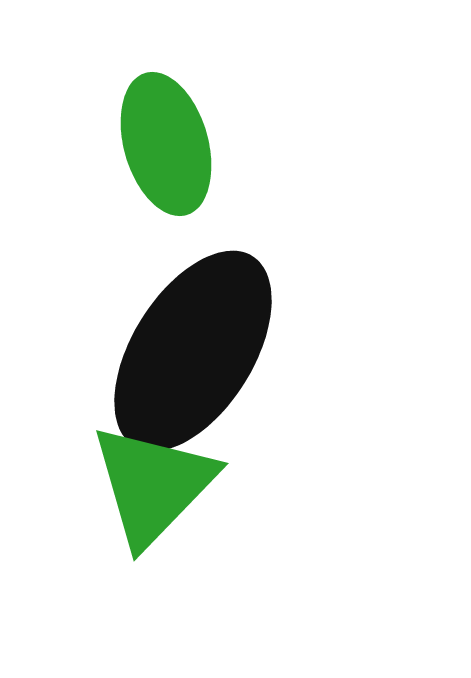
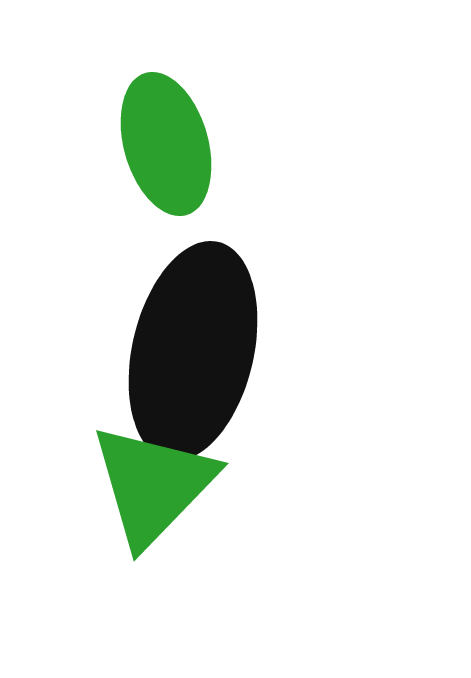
black ellipse: rotated 19 degrees counterclockwise
